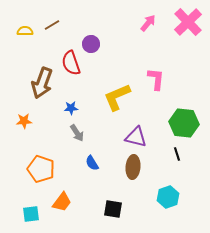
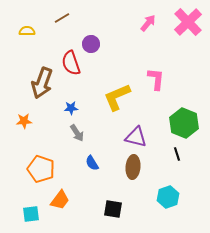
brown line: moved 10 px right, 7 px up
yellow semicircle: moved 2 px right
green hexagon: rotated 16 degrees clockwise
orange trapezoid: moved 2 px left, 2 px up
